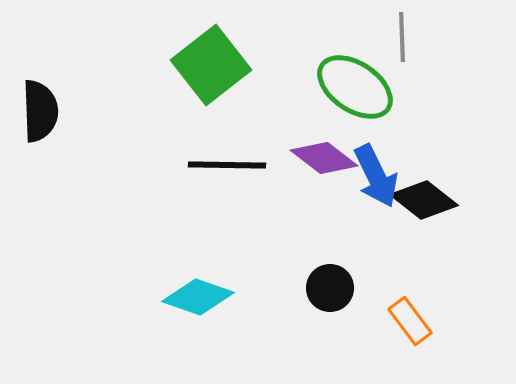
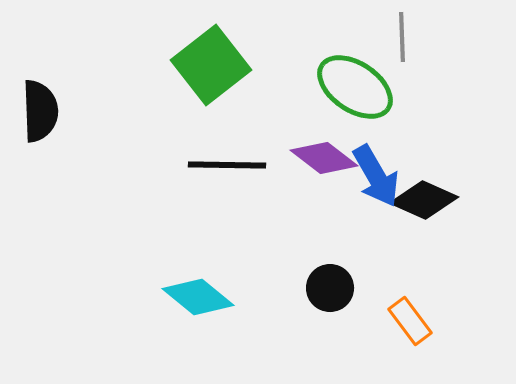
blue arrow: rotated 4 degrees counterclockwise
black diamond: rotated 14 degrees counterclockwise
cyan diamond: rotated 20 degrees clockwise
